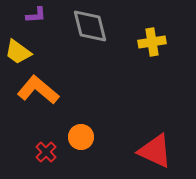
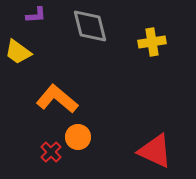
orange L-shape: moved 19 px right, 9 px down
orange circle: moved 3 px left
red cross: moved 5 px right
